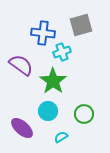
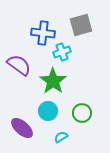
purple semicircle: moved 2 px left
green circle: moved 2 px left, 1 px up
